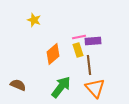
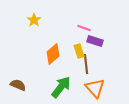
yellow star: rotated 16 degrees clockwise
pink line: moved 5 px right, 9 px up; rotated 32 degrees clockwise
purple rectangle: moved 2 px right; rotated 21 degrees clockwise
yellow rectangle: moved 1 px right, 1 px down
brown line: moved 3 px left, 1 px up
